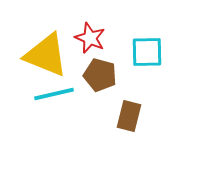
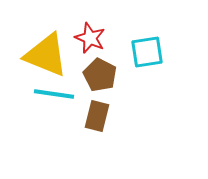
cyan square: rotated 8 degrees counterclockwise
brown pentagon: rotated 12 degrees clockwise
cyan line: rotated 21 degrees clockwise
brown rectangle: moved 32 px left
